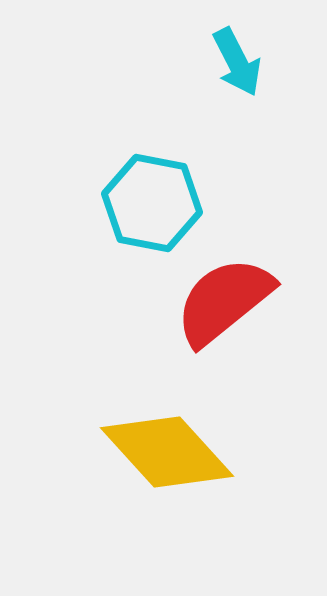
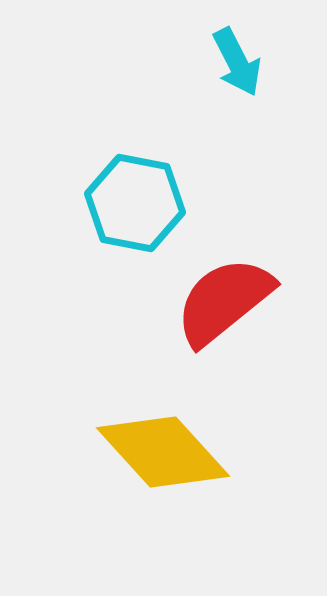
cyan hexagon: moved 17 px left
yellow diamond: moved 4 px left
